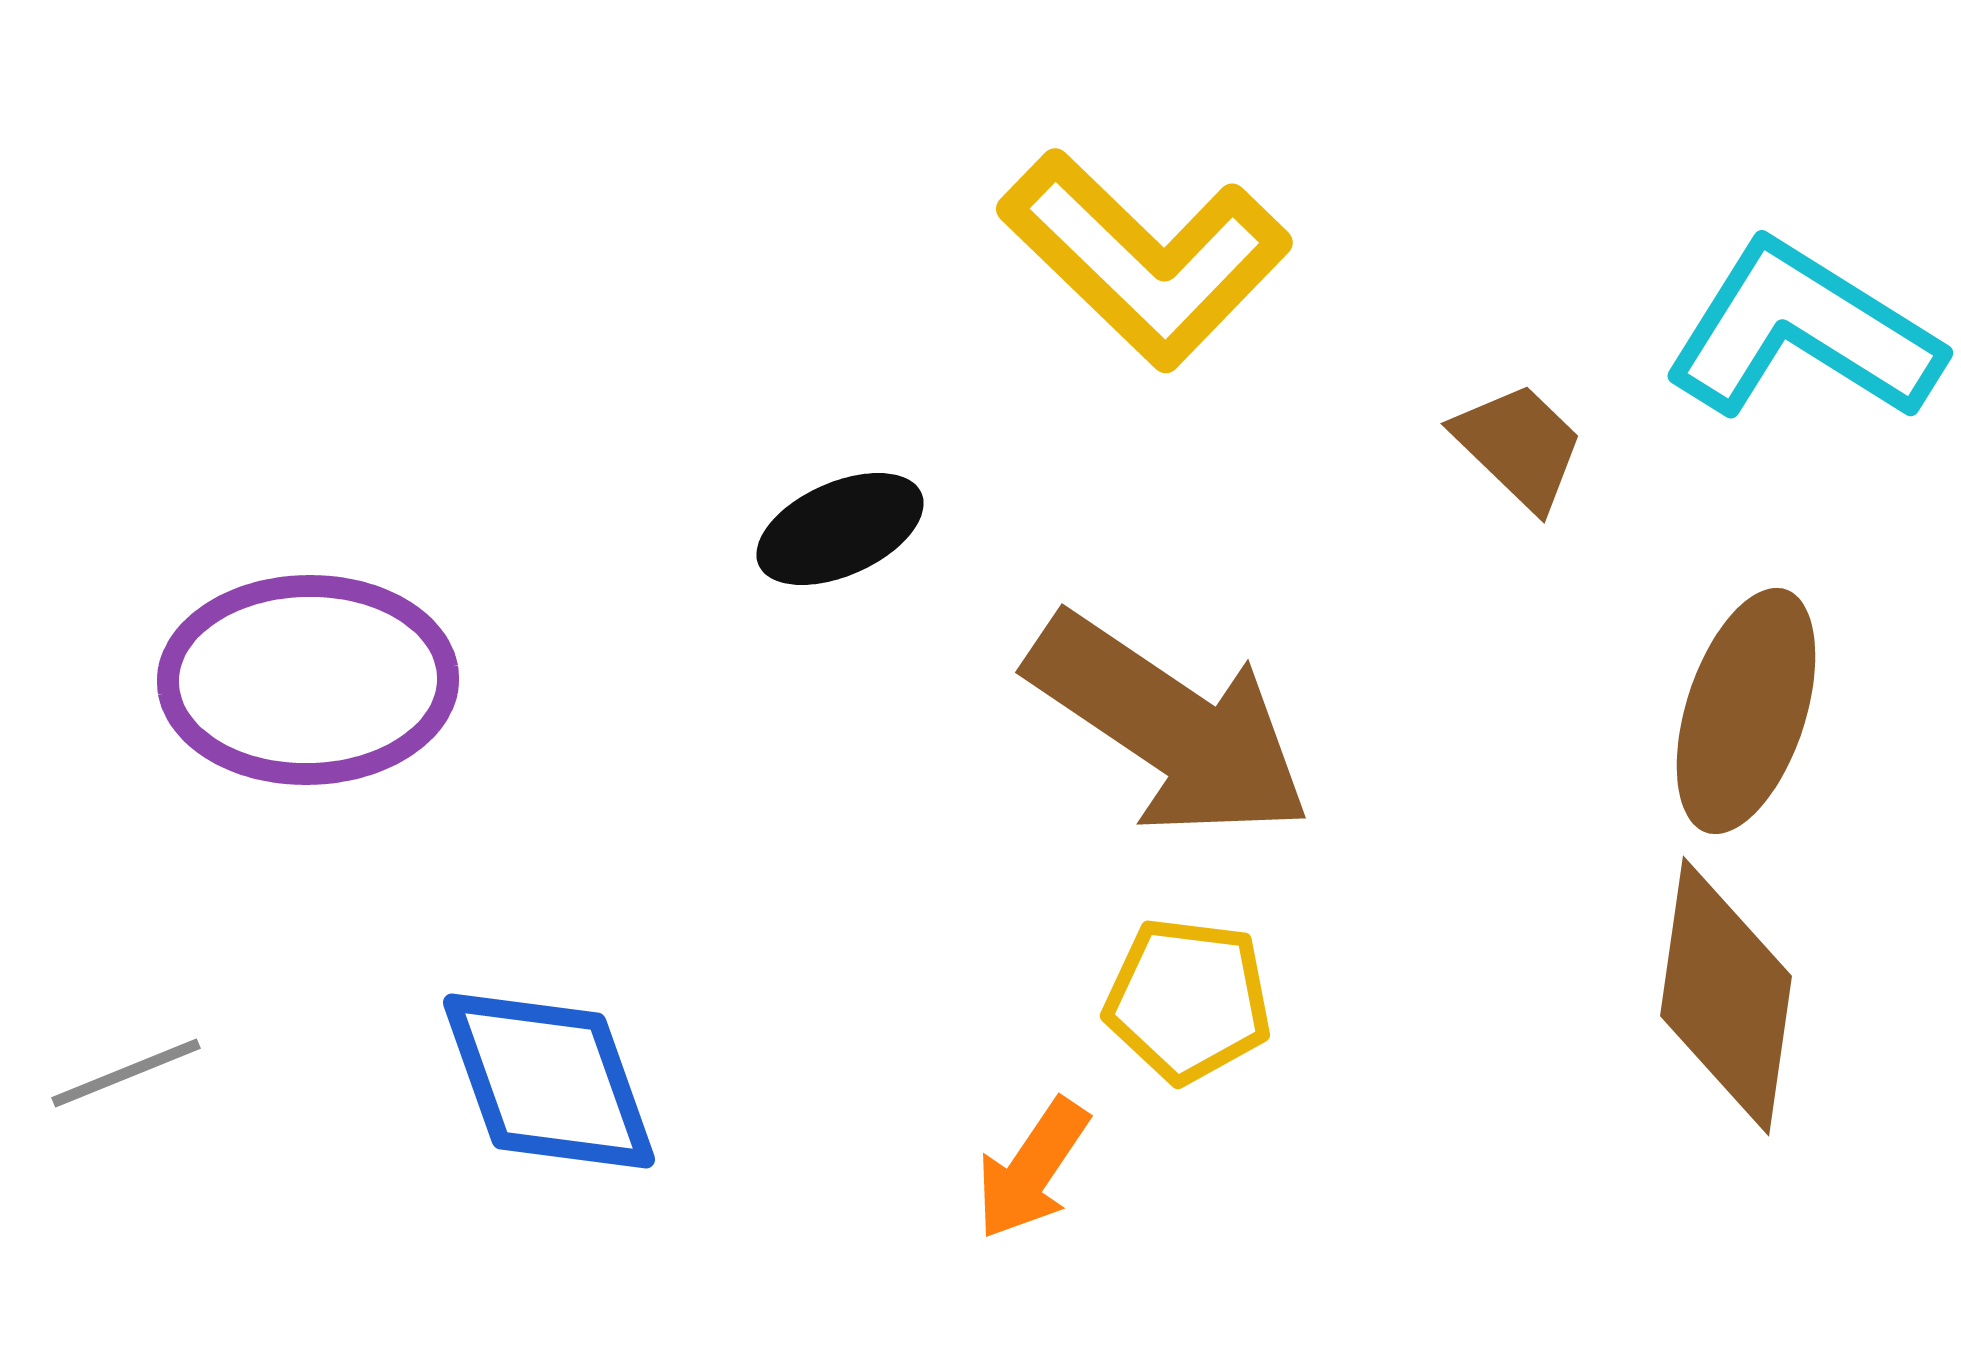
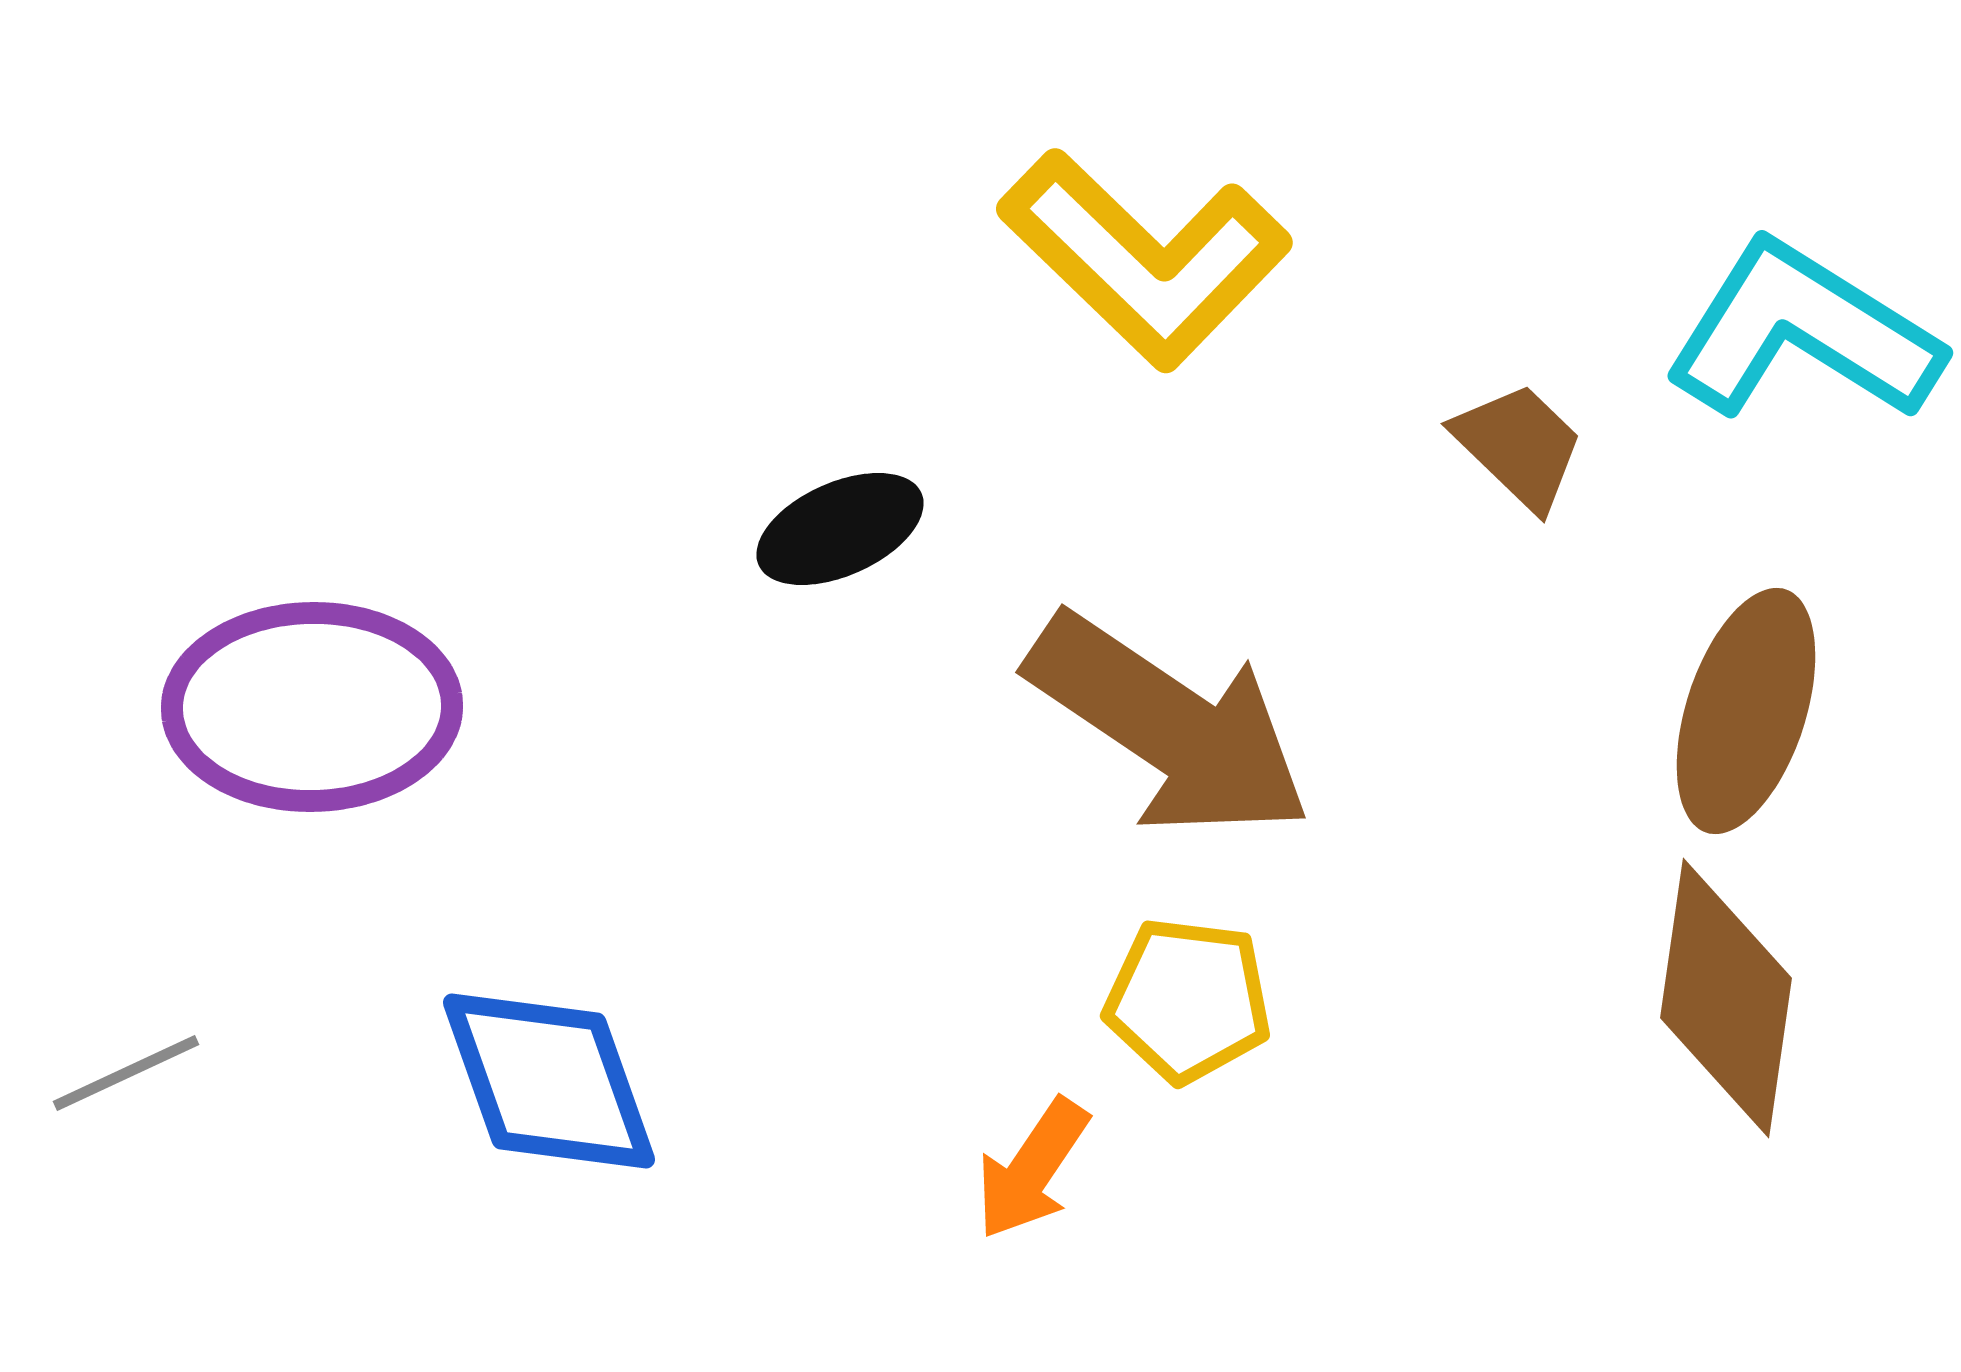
purple ellipse: moved 4 px right, 27 px down
brown diamond: moved 2 px down
gray line: rotated 3 degrees counterclockwise
